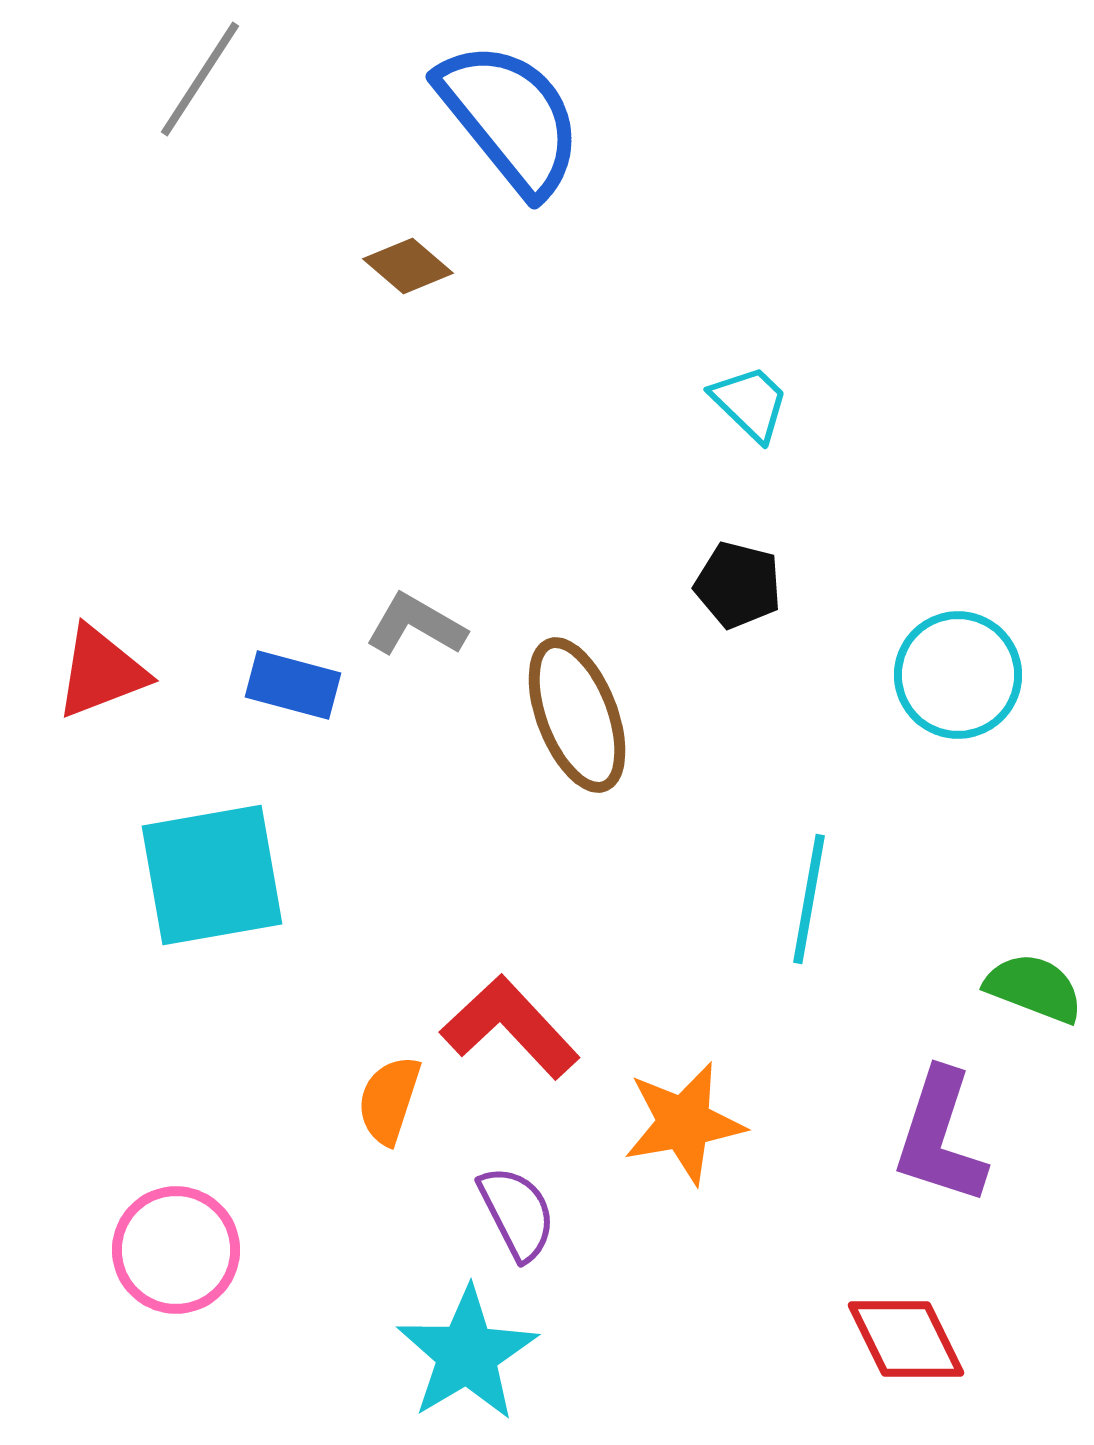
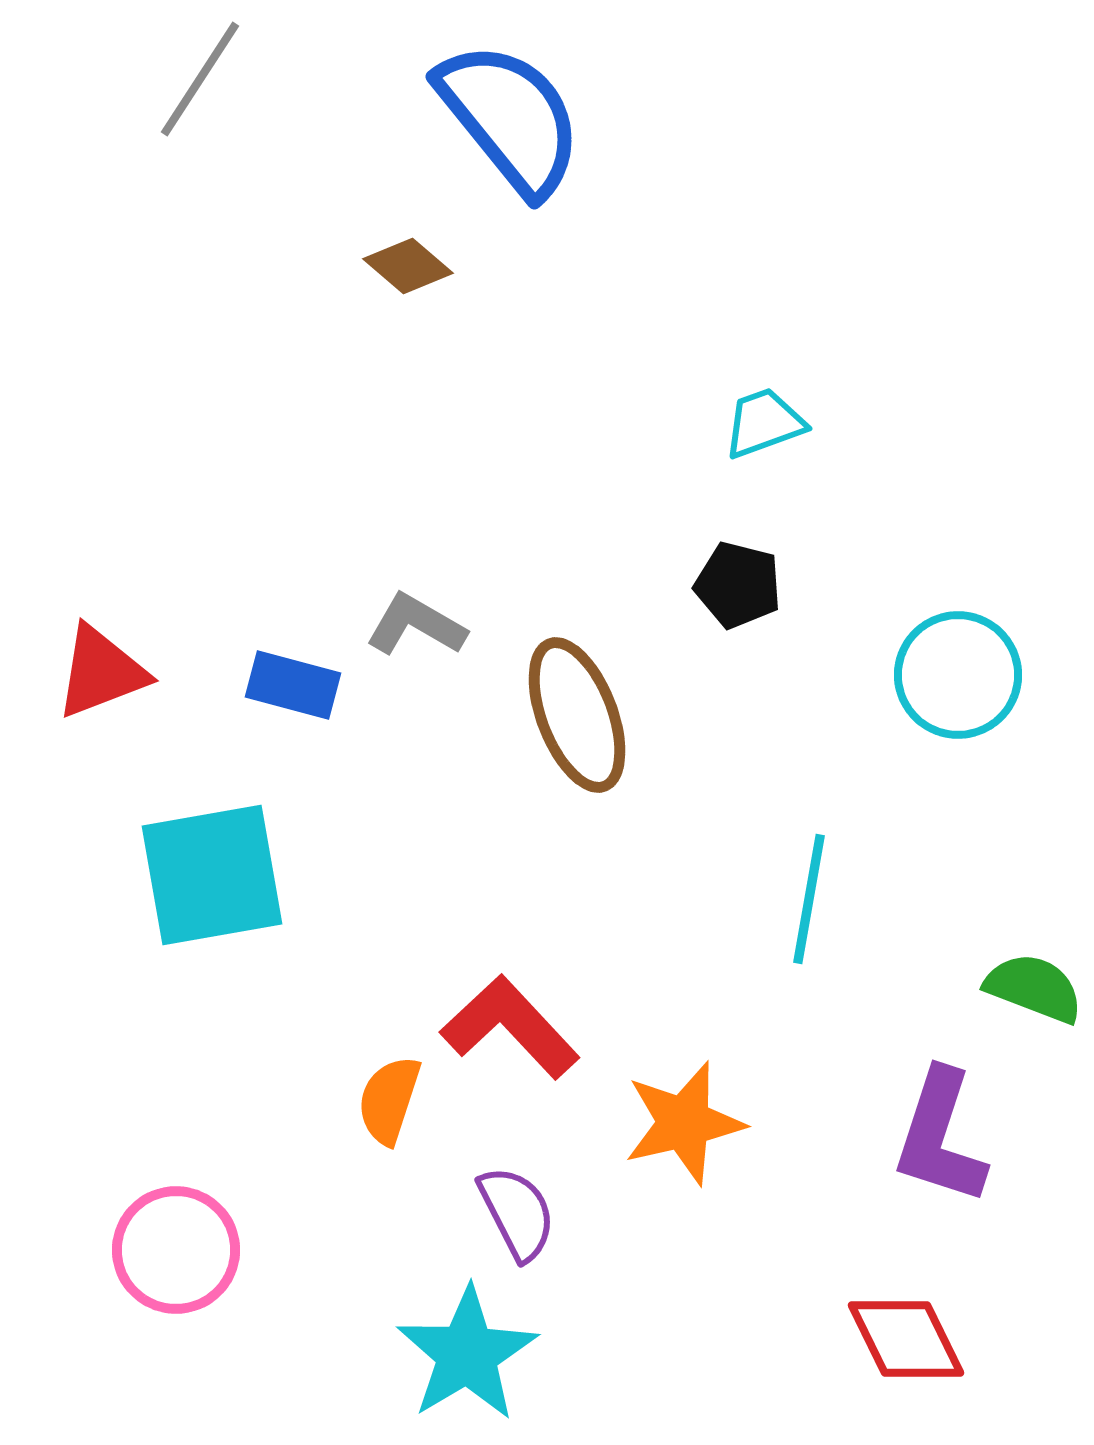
cyan trapezoid: moved 14 px right, 20 px down; rotated 64 degrees counterclockwise
orange star: rotated 3 degrees counterclockwise
